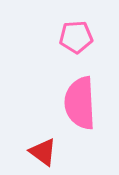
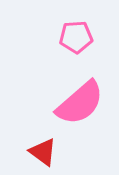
pink semicircle: rotated 128 degrees counterclockwise
